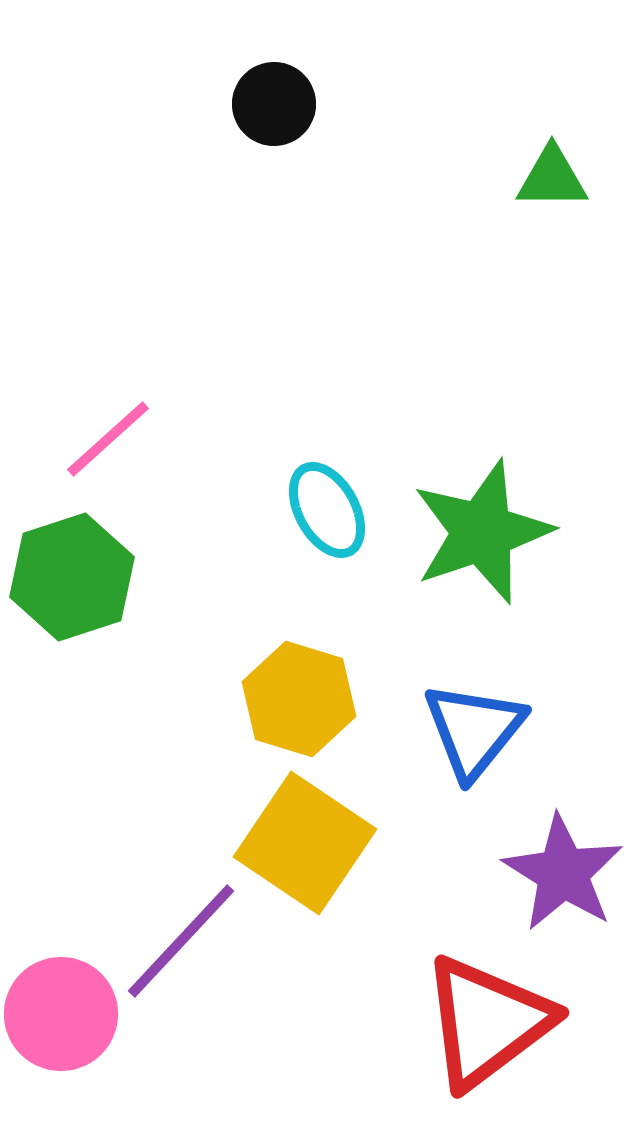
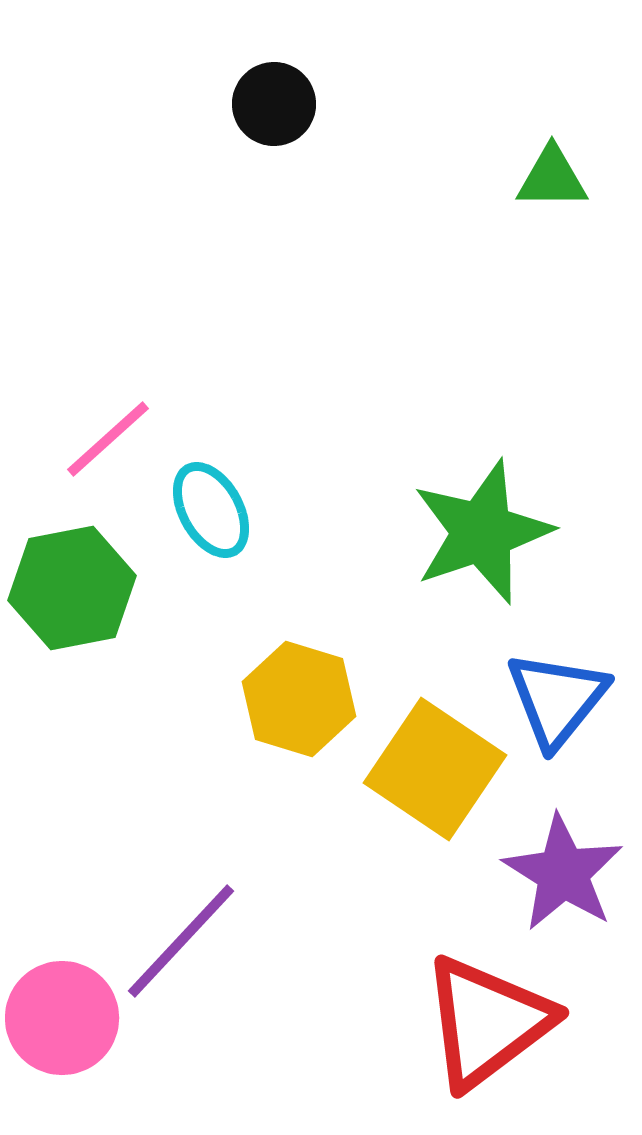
cyan ellipse: moved 116 px left
green hexagon: moved 11 px down; rotated 7 degrees clockwise
blue triangle: moved 83 px right, 31 px up
yellow square: moved 130 px right, 74 px up
pink circle: moved 1 px right, 4 px down
